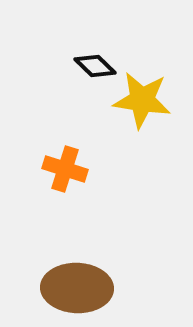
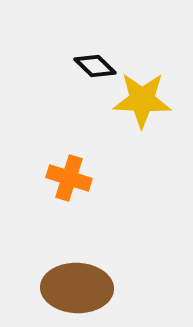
yellow star: rotated 6 degrees counterclockwise
orange cross: moved 4 px right, 9 px down
